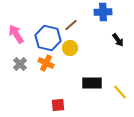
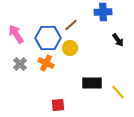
blue hexagon: rotated 15 degrees counterclockwise
yellow line: moved 2 px left
